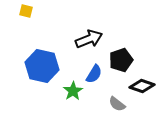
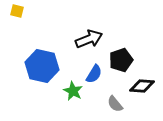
yellow square: moved 9 px left
black diamond: rotated 15 degrees counterclockwise
green star: rotated 12 degrees counterclockwise
gray semicircle: moved 2 px left; rotated 12 degrees clockwise
